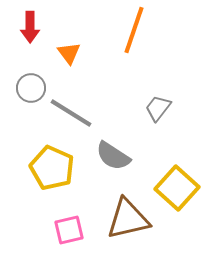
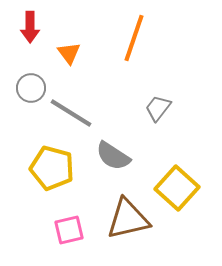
orange line: moved 8 px down
yellow pentagon: rotated 9 degrees counterclockwise
